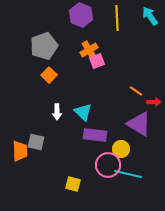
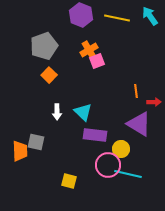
yellow line: rotated 75 degrees counterclockwise
orange line: rotated 48 degrees clockwise
yellow square: moved 4 px left, 3 px up
